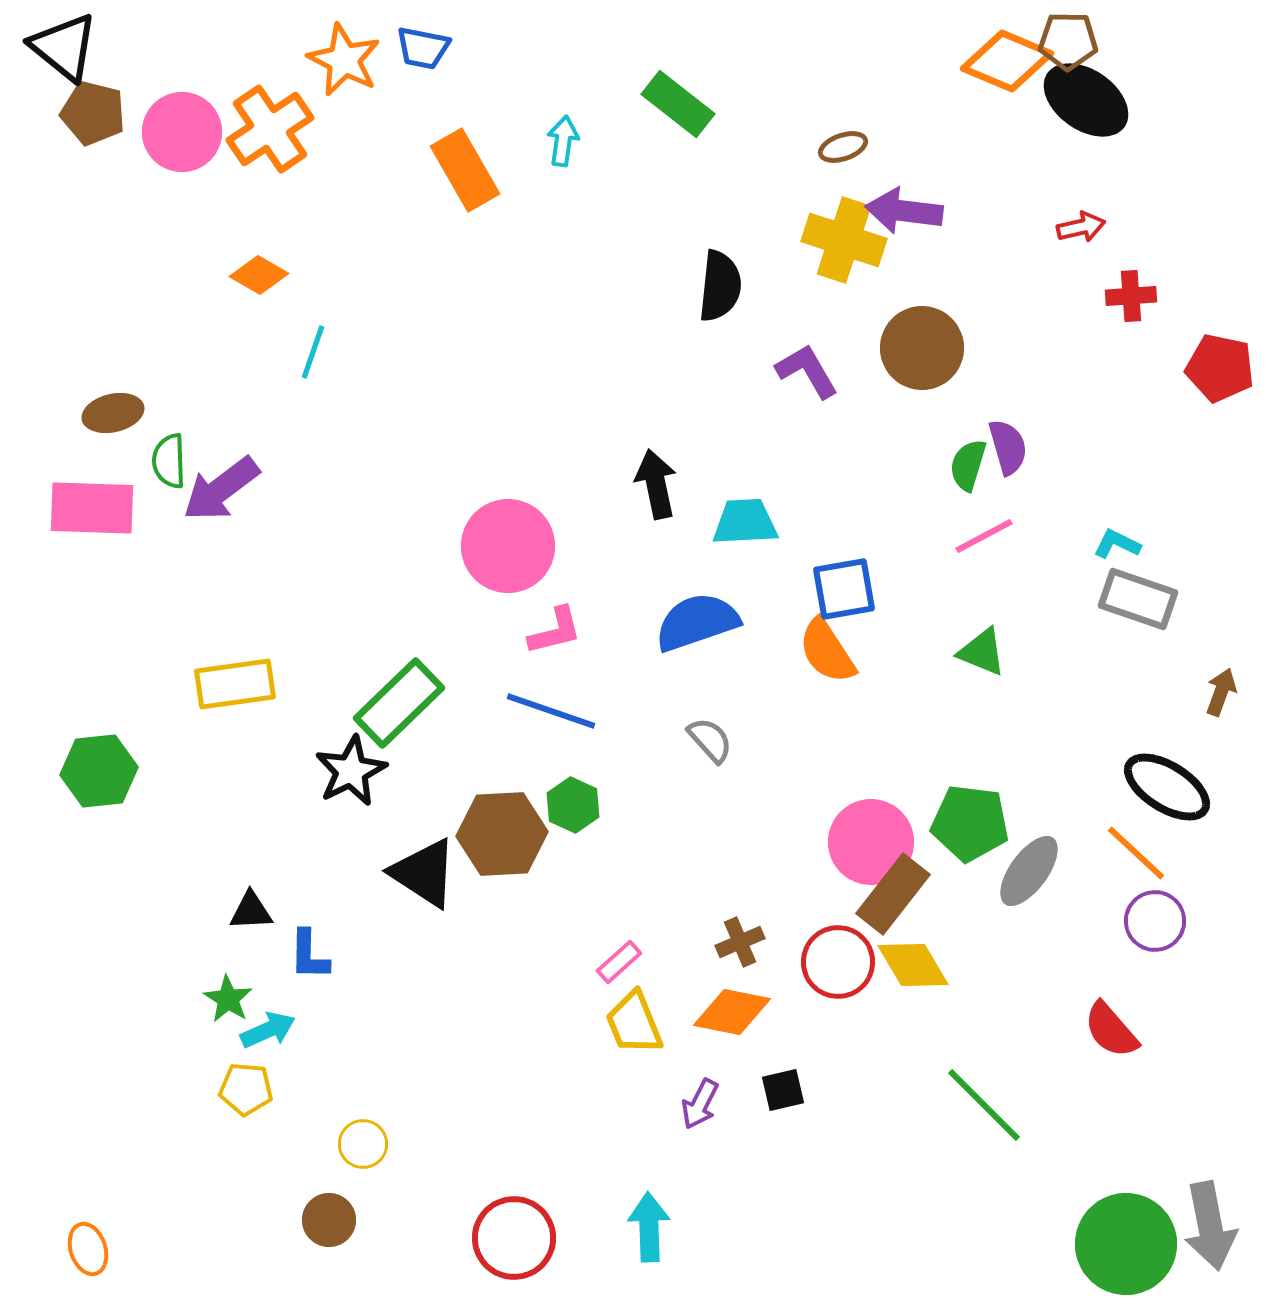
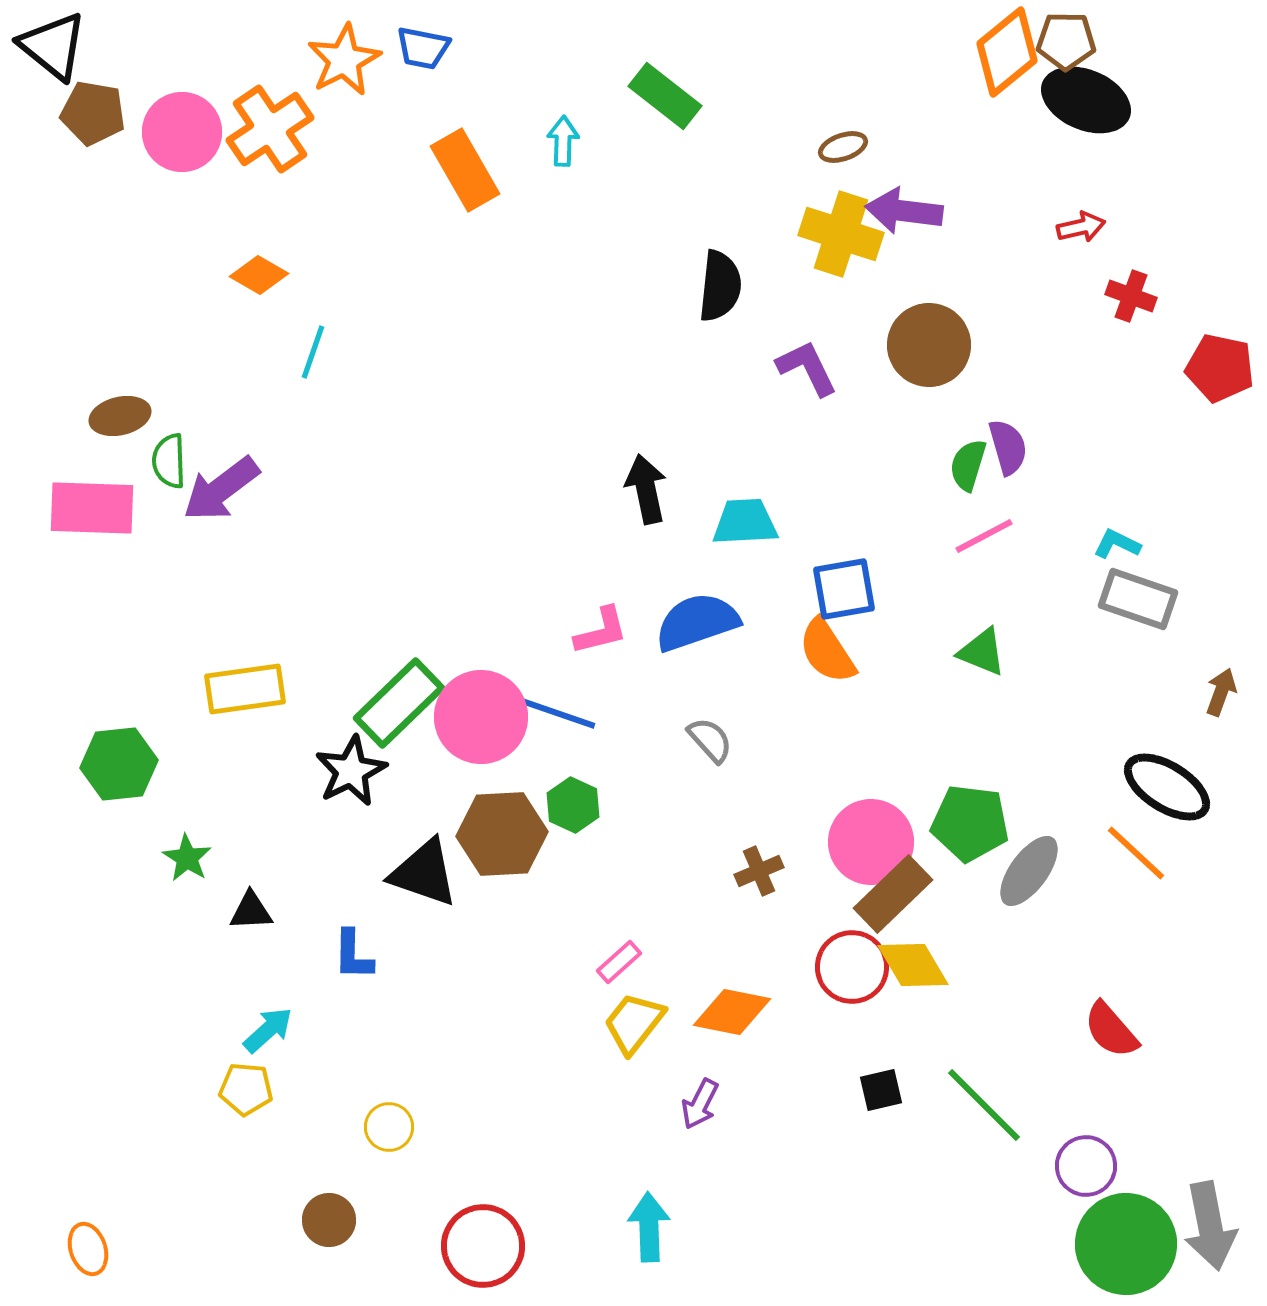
brown pentagon at (1068, 41): moved 2 px left
black triangle at (64, 47): moved 11 px left, 1 px up
orange star at (344, 60): rotated 18 degrees clockwise
orange diamond at (1007, 61): moved 9 px up; rotated 62 degrees counterclockwise
black ellipse at (1086, 100): rotated 12 degrees counterclockwise
green rectangle at (678, 104): moved 13 px left, 8 px up
brown pentagon at (93, 113): rotated 4 degrees counterclockwise
cyan arrow at (563, 141): rotated 6 degrees counterclockwise
yellow cross at (844, 240): moved 3 px left, 6 px up
red cross at (1131, 296): rotated 24 degrees clockwise
brown circle at (922, 348): moved 7 px right, 3 px up
purple L-shape at (807, 371): moved 3 px up; rotated 4 degrees clockwise
brown ellipse at (113, 413): moved 7 px right, 3 px down
black arrow at (656, 484): moved 10 px left, 5 px down
pink circle at (508, 546): moved 27 px left, 171 px down
pink L-shape at (555, 631): moved 46 px right
yellow rectangle at (235, 684): moved 10 px right, 5 px down
green hexagon at (99, 771): moved 20 px right, 7 px up
black triangle at (424, 873): rotated 14 degrees counterclockwise
brown rectangle at (893, 894): rotated 8 degrees clockwise
purple circle at (1155, 921): moved 69 px left, 245 px down
brown cross at (740, 942): moved 19 px right, 71 px up
blue L-shape at (309, 955): moved 44 px right
red circle at (838, 962): moved 14 px right, 5 px down
green star at (228, 999): moved 41 px left, 141 px up
yellow trapezoid at (634, 1023): rotated 60 degrees clockwise
cyan arrow at (268, 1030): rotated 18 degrees counterclockwise
black square at (783, 1090): moved 98 px right
yellow circle at (363, 1144): moved 26 px right, 17 px up
red circle at (514, 1238): moved 31 px left, 8 px down
